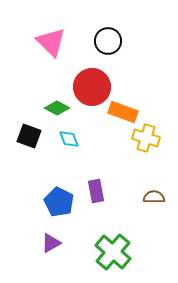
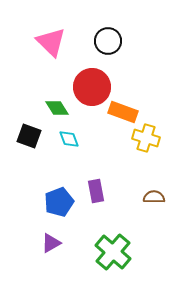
green diamond: rotated 30 degrees clockwise
blue pentagon: rotated 24 degrees clockwise
